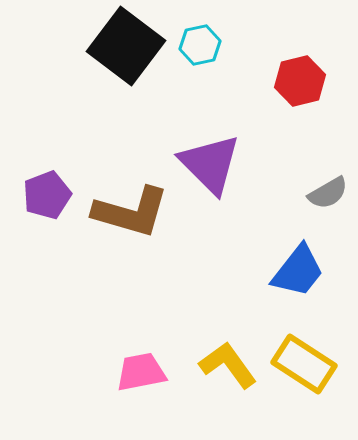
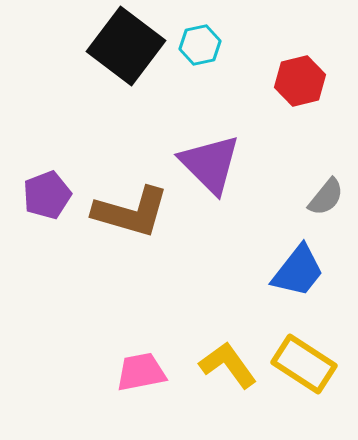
gray semicircle: moved 2 px left, 4 px down; rotated 21 degrees counterclockwise
